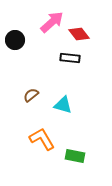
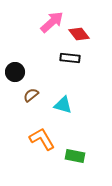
black circle: moved 32 px down
